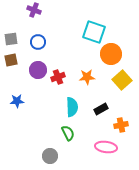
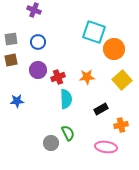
orange circle: moved 3 px right, 5 px up
cyan semicircle: moved 6 px left, 8 px up
gray circle: moved 1 px right, 13 px up
